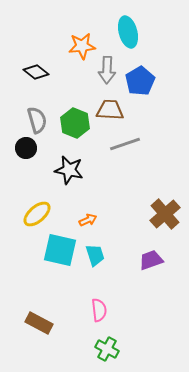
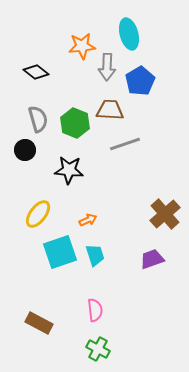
cyan ellipse: moved 1 px right, 2 px down
gray arrow: moved 3 px up
gray semicircle: moved 1 px right, 1 px up
black circle: moved 1 px left, 2 px down
black star: rotated 8 degrees counterclockwise
yellow ellipse: moved 1 px right; rotated 12 degrees counterclockwise
cyan square: moved 2 px down; rotated 32 degrees counterclockwise
purple trapezoid: moved 1 px right, 1 px up
pink semicircle: moved 4 px left
green cross: moved 9 px left
